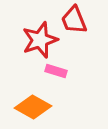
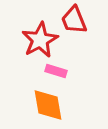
red star: rotated 9 degrees counterclockwise
orange diamond: moved 15 px right, 2 px up; rotated 51 degrees clockwise
